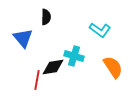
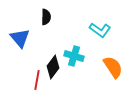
blue triangle: moved 3 px left
black diamond: rotated 45 degrees counterclockwise
